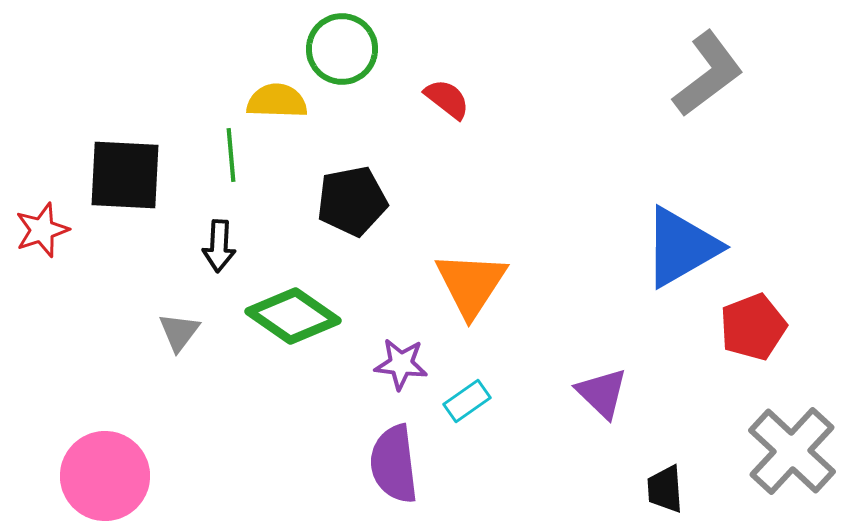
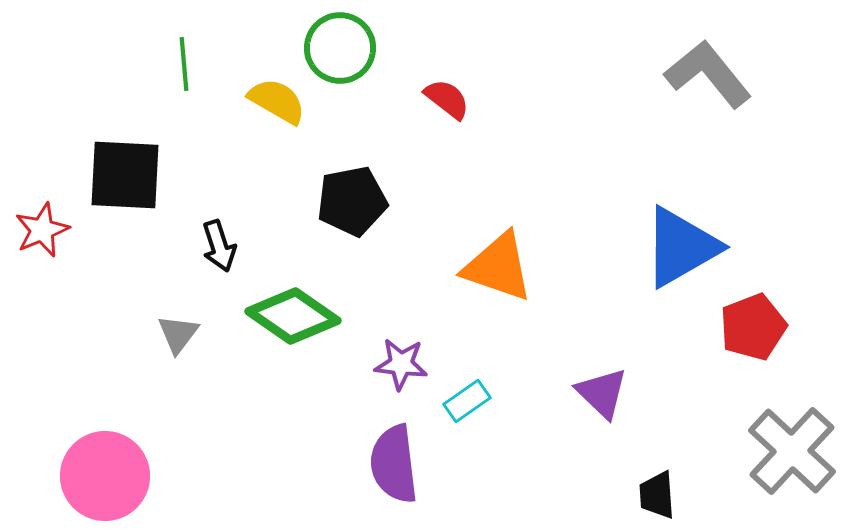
green circle: moved 2 px left, 1 px up
gray L-shape: rotated 92 degrees counterclockwise
yellow semicircle: rotated 28 degrees clockwise
green line: moved 47 px left, 91 px up
red star: rotated 4 degrees counterclockwise
black arrow: rotated 21 degrees counterclockwise
orange triangle: moved 27 px right, 17 px up; rotated 44 degrees counterclockwise
gray triangle: moved 1 px left, 2 px down
black trapezoid: moved 8 px left, 6 px down
